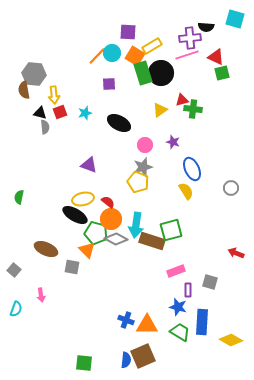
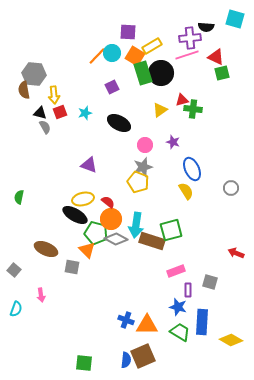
purple square at (109, 84): moved 3 px right, 3 px down; rotated 24 degrees counterclockwise
gray semicircle at (45, 127): rotated 24 degrees counterclockwise
